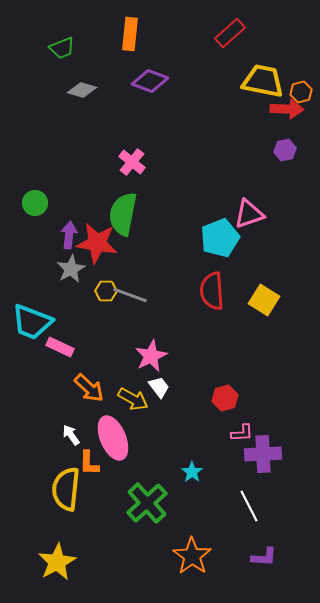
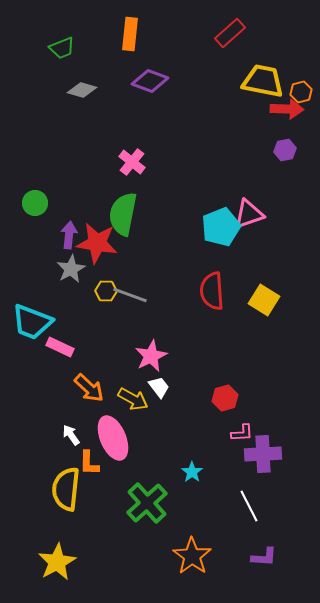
cyan pentagon: moved 1 px right, 11 px up
